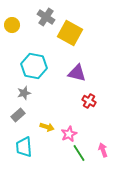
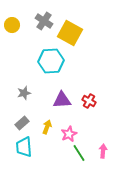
gray cross: moved 2 px left, 4 px down
cyan hexagon: moved 17 px right, 5 px up; rotated 15 degrees counterclockwise
purple triangle: moved 15 px left, 27 px down; rotated 18 degrees counterclockwise
gray rectangle: moved 4 px right, 8 px down
yellow arrow: rotated 88 degrees counterclockwise
pink arrow: moved 1 px down; rotated 24 degrees clockwise
